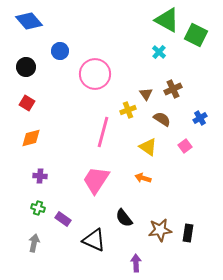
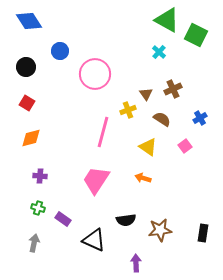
blue diamond: rotated 8 degrees clockwise
black semicircle: moved 2 px right, 2 px down; rotated 60 degrees counterclockwise
black rectangle: moved 15 px right
